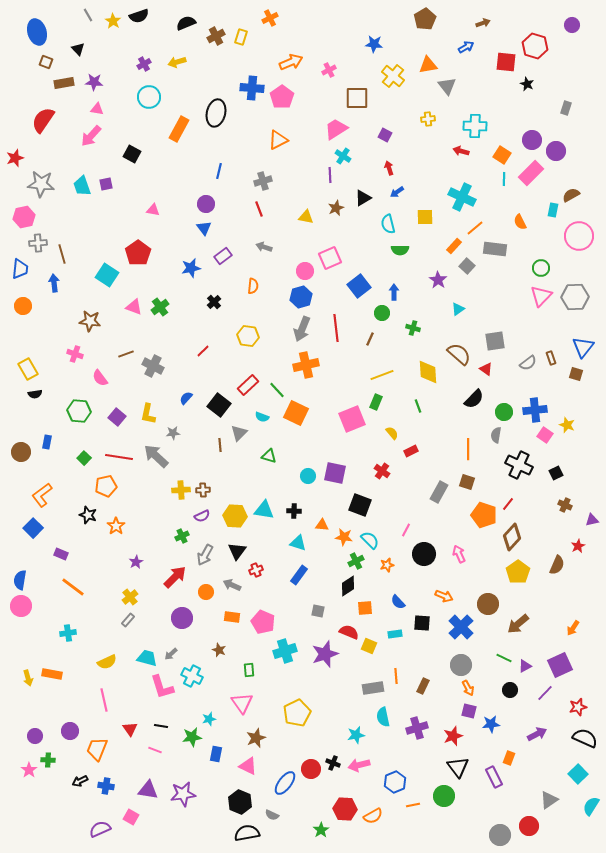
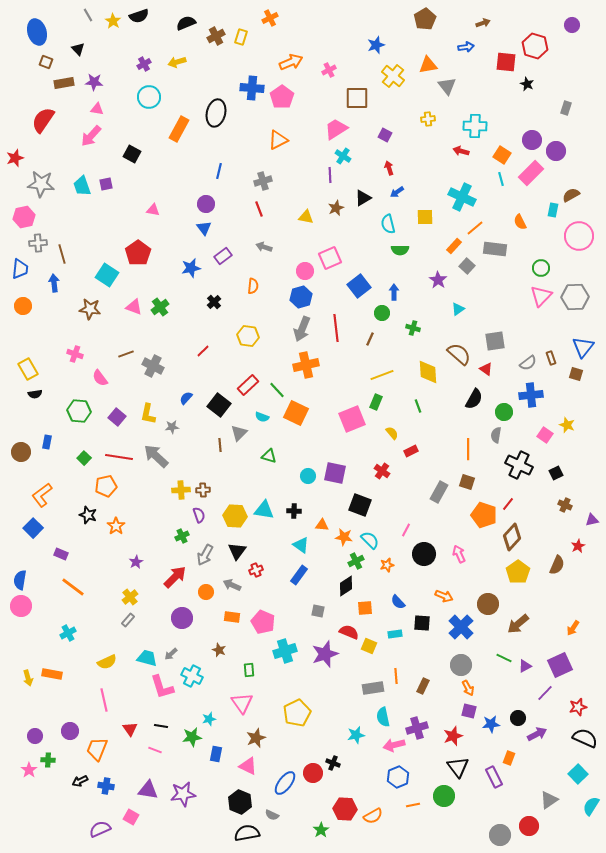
blue star at (374, 44): moved 2 px right, 1 px down; rotated 24 degrees counterclockwise
blue arrow at (466, 47): rotated 21 degrees clockwise
cyan line at (504, 179): moved 3 px left; rotated 16 degrees counterclockwise
brown star at (90, 321): moved 12 px up
black semicircle at (474, 399): rotated 15 degrees counterclockwise
blue cross at (535, 410): moved 4 px left, 15 px up
gray star at (173, 433): moved 1 px left, 6 px up
purple semicircle at (202, 516): moved 3 px left, 1 px up; rotated 84 degrees counterclockwise
cyan triangle at (298, 543): moved 3 px right, 2 px down; rotated 18 degrees clockwise
black diamond at (348, 586): moved 2 px left
cyan cross at (68, 633): rotated 21 degrees counterclockwise
black circle at (510, 690): moved 8 px right, 28 px down
pink arrow at (359, 765): moved 35 px right, 20 px up
red circle at (311, 769): moved 2 px right, 4 px down
blue hexagon at (395, 782): moved 3 px right, 5 px up
